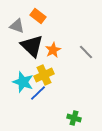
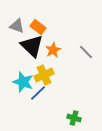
orange rectangle: moved 11 px down
